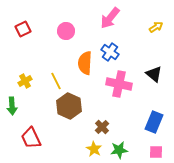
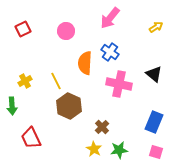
pink square: rotated 16 degrees clockwise
